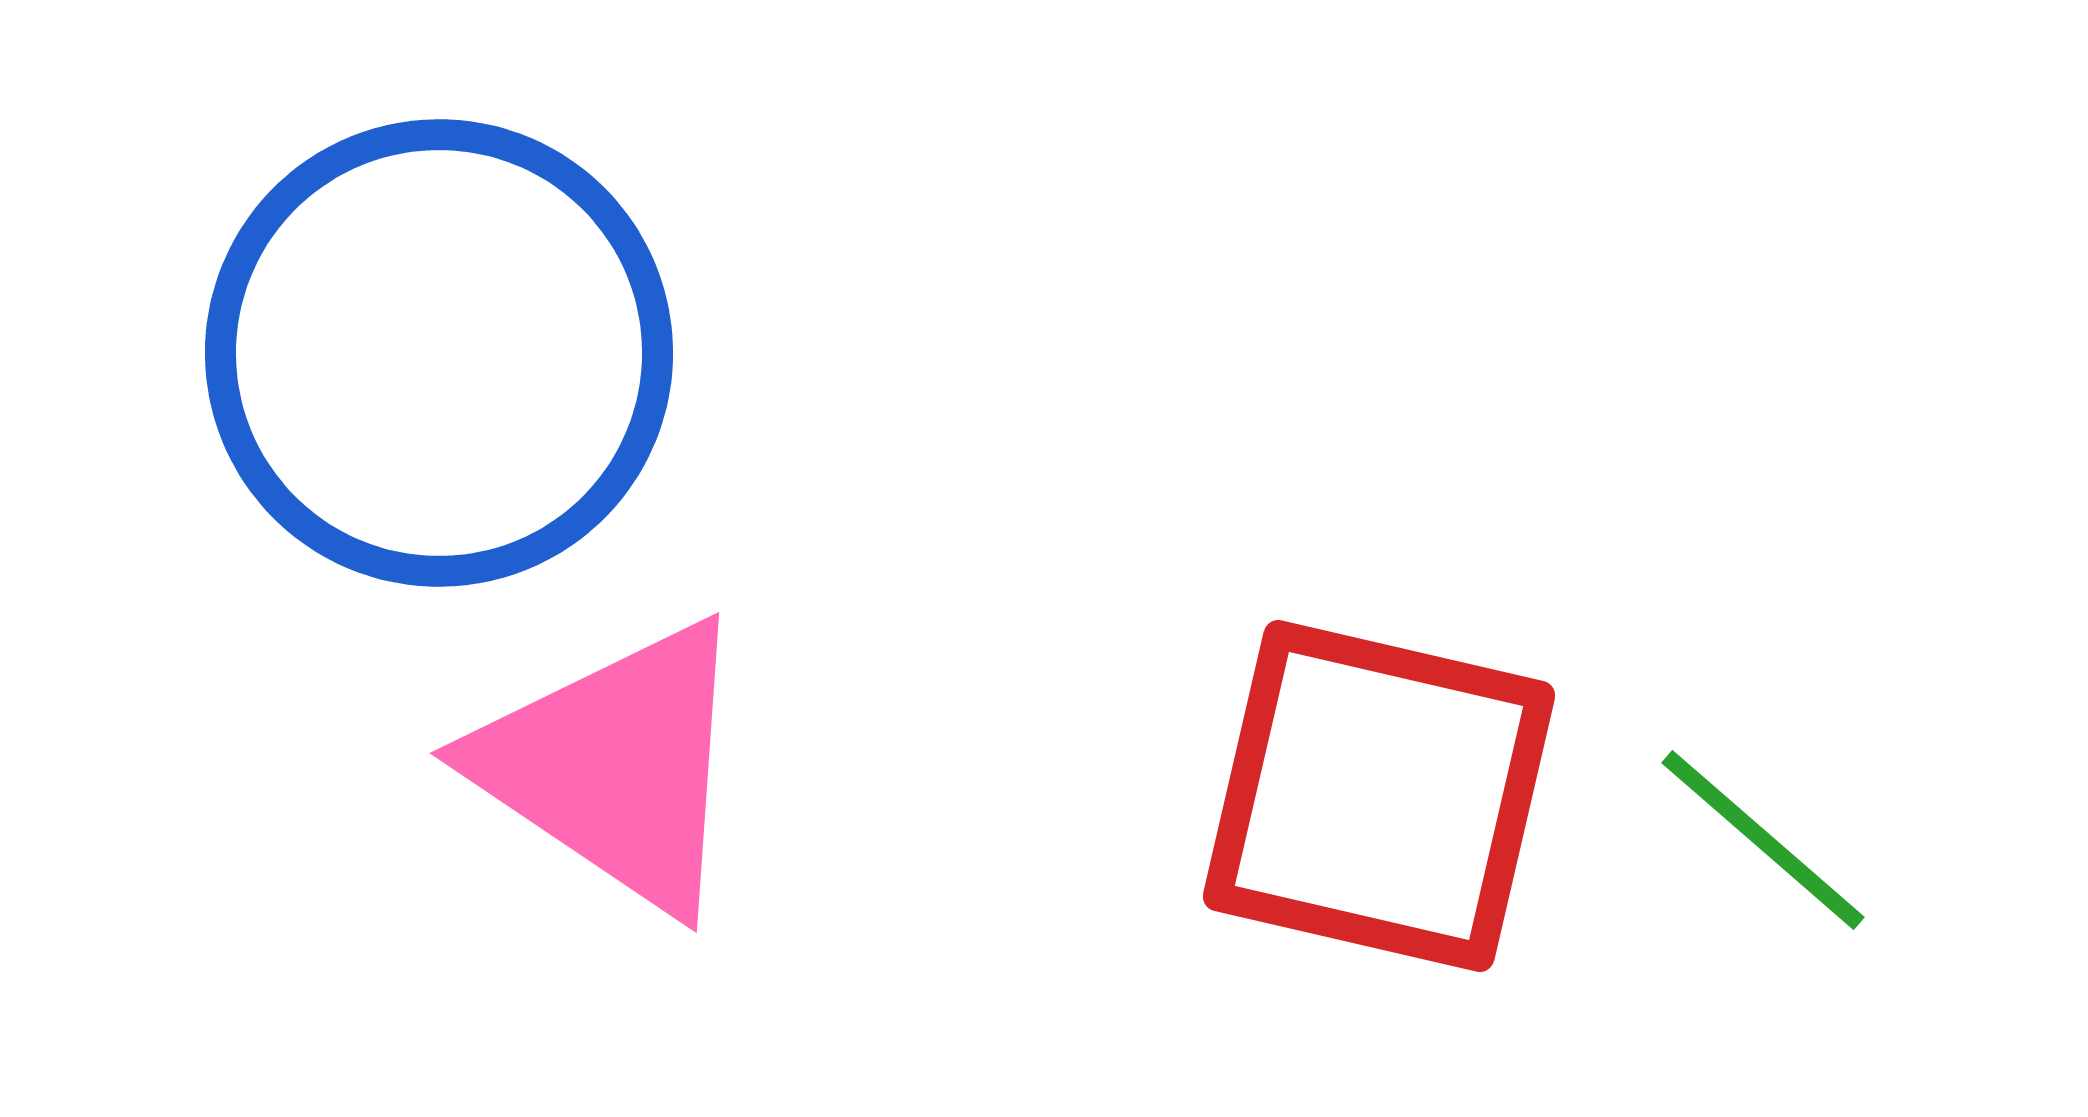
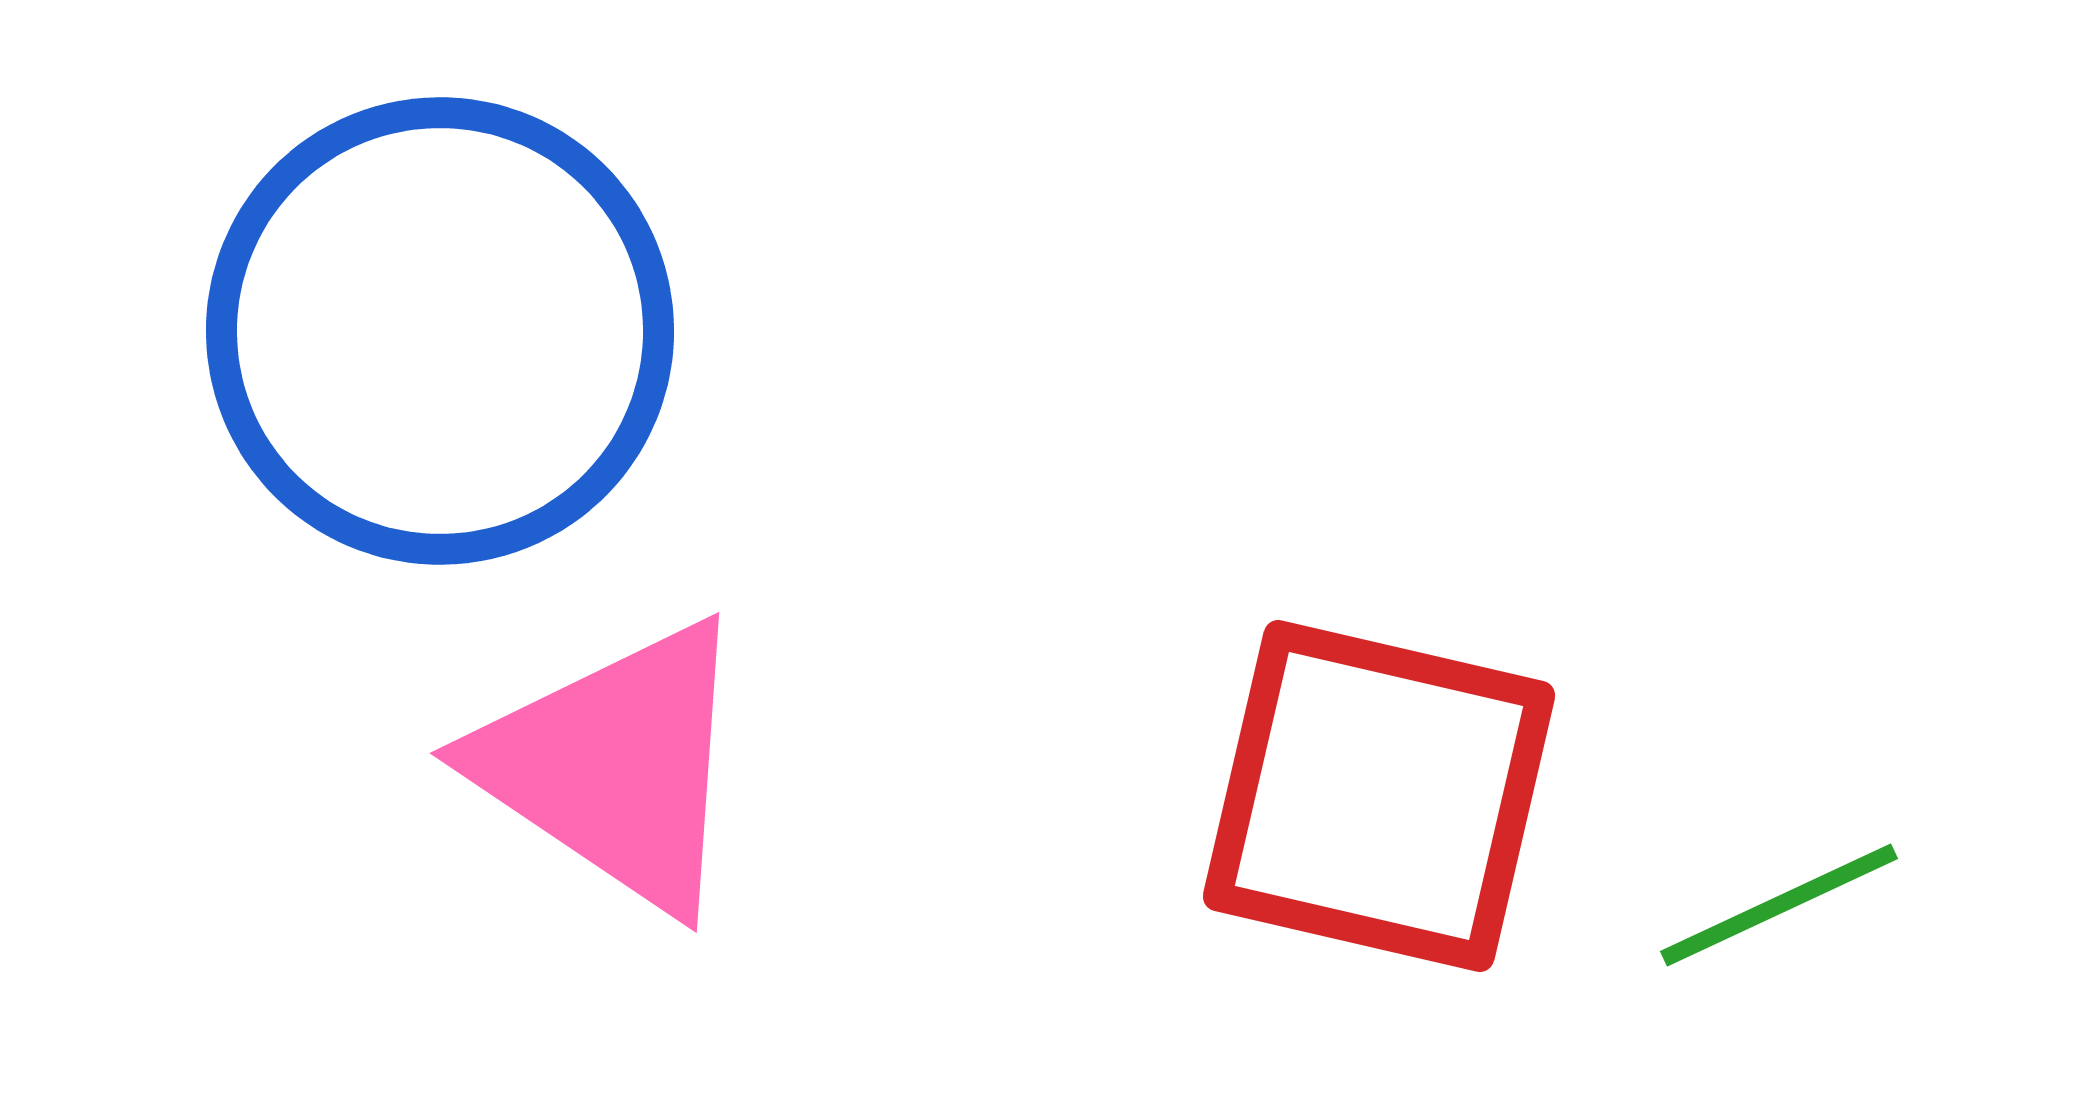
blue circle: moved 1 px right, 22 px up
green line: moved 16 px right, 65 px down; rotated 66 degrees counterclockwise
